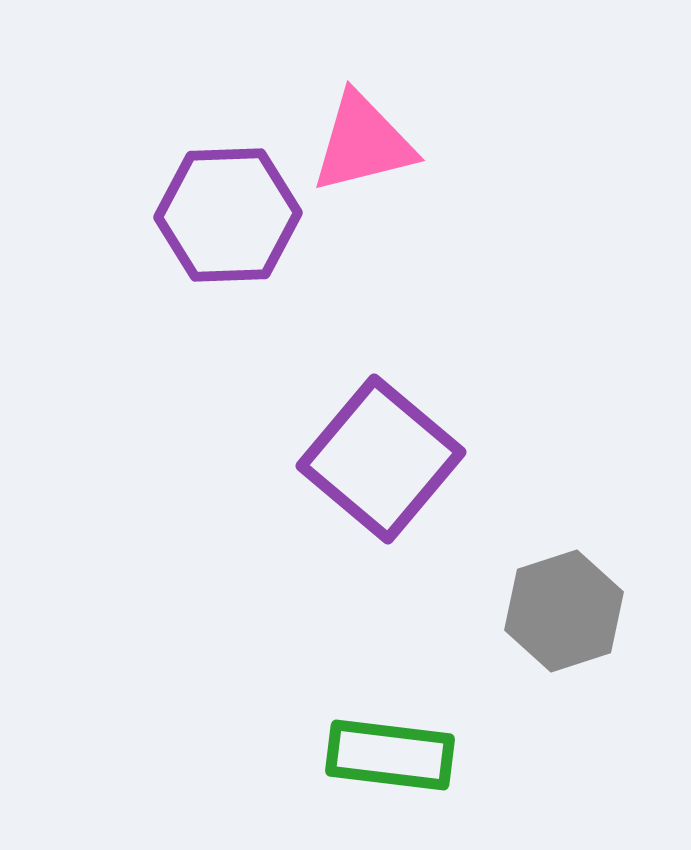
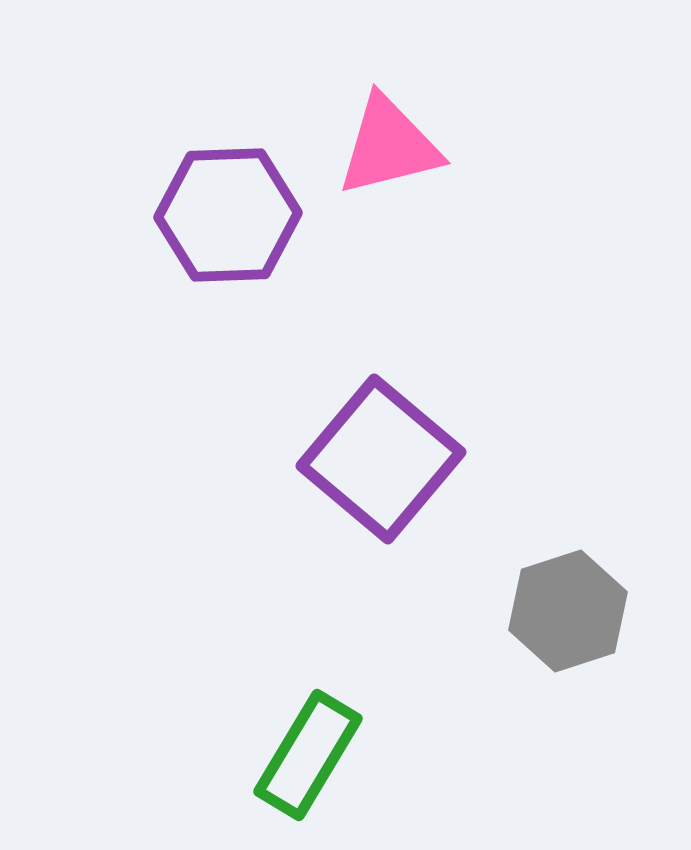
pink triangle: moved 26 px right, 3 px down
gray hexagon: moved 4 px right
green rectangle: moved 82 px left; rotated 66 degrees counterclockwise
